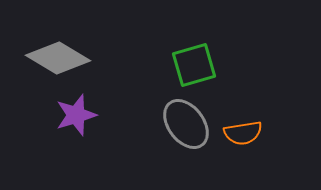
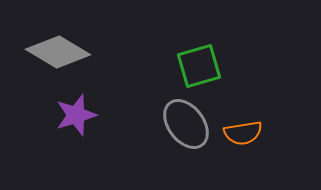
gray diamond: moved 6 px up
green square: moved 5 px right, 1 px down
